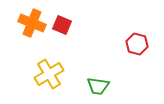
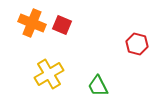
green trapezoid: rotated 55 degrees clockwise
